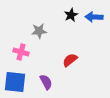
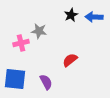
gray star: rotated 14 degrees clockwise
pink cross: moved 9 px up; rotated 28 degrees counterclockwise
blue square: moved 3 px up
